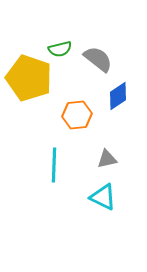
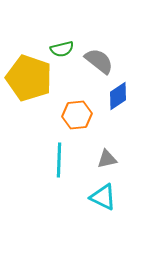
green semicircle: moved 2 px right
gray semicircle: moved 1 px right, 2 px down
cyan line: moved 5 px right, 5 px up
